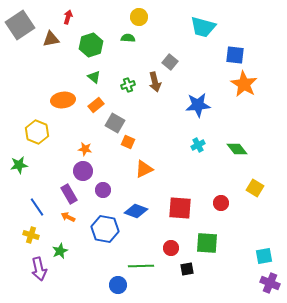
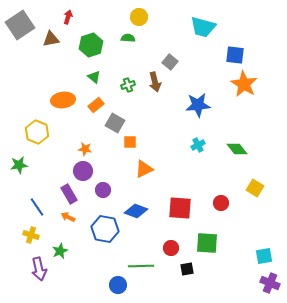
orange square at (128, 142): moved 2 px right; rotated 24 degrees counterclockwise
